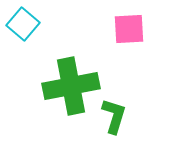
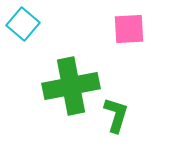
green L-shape: moved 2 px right, 1 px up
